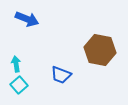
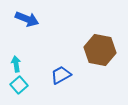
blue trapezoid: rotated 130 degrees clockwise
